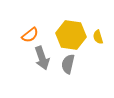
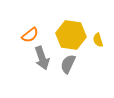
yellow semicircle: moved 3 px down
gray semicircle: rotated 12 degrees clockwise
